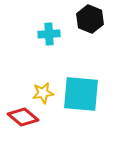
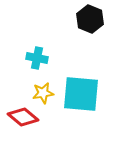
cyan cross: moved 12 px left, 24 px down; rotated 15 degrees clockwise
